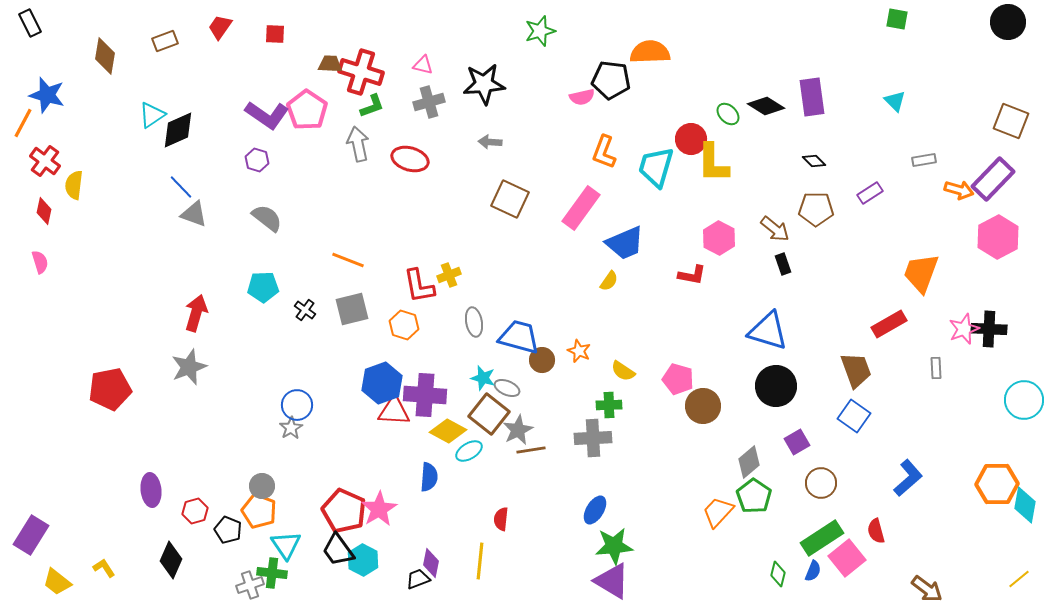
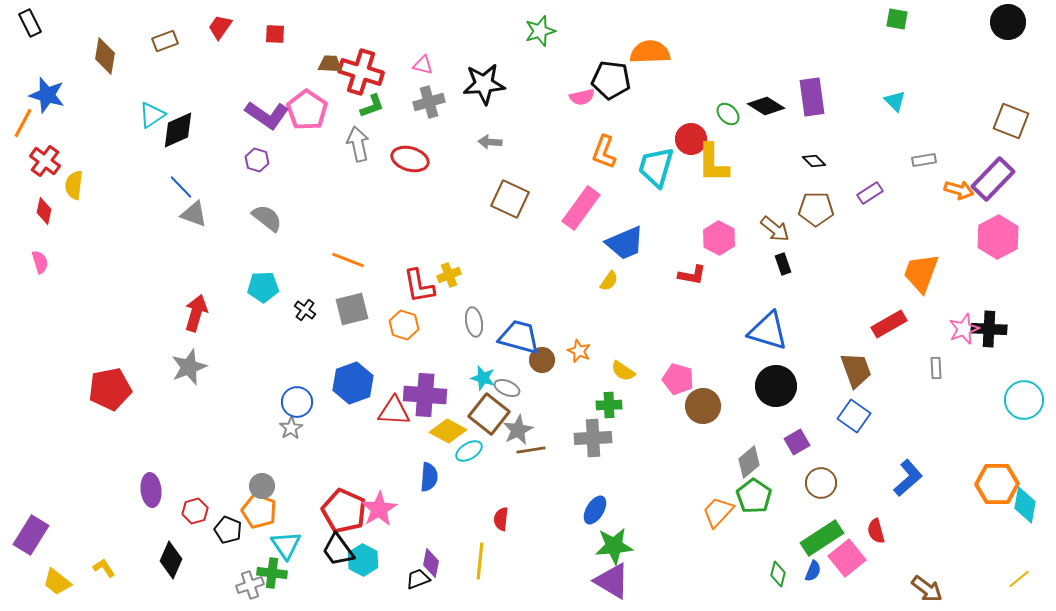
blue hexagon at (382, 383): moved 29 px left
blue circle at (297, 405): moved 3 px up
